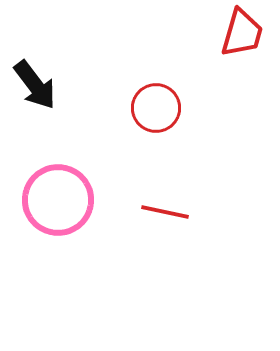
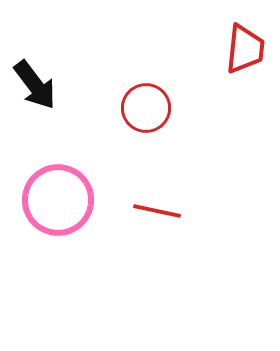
red trapezoid: moved 3 px right, 16 px down; rotated 10 degrees counterclockwise
red circle: moved 10 px left
red line: moved 8 px left, 1 px up
